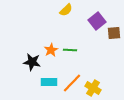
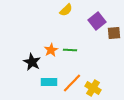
black star: rotated 18 degrees clockwise
